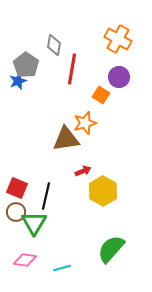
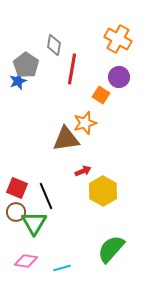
black line: rotated 36 degrees counterclockwise
pink diamond: moved 1 px right, 1 px down
